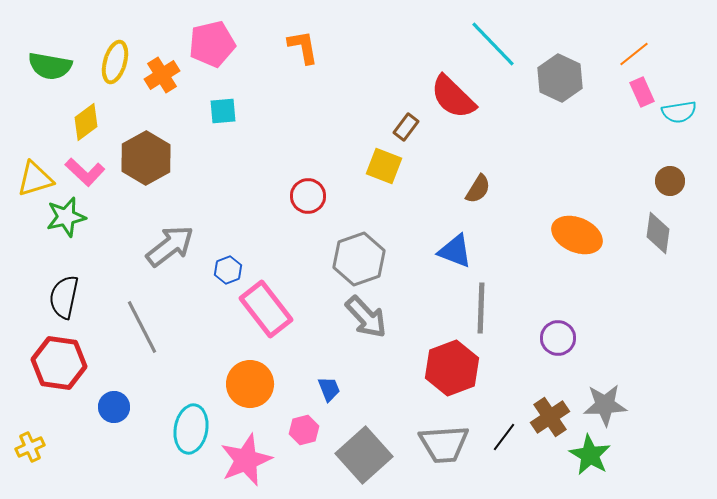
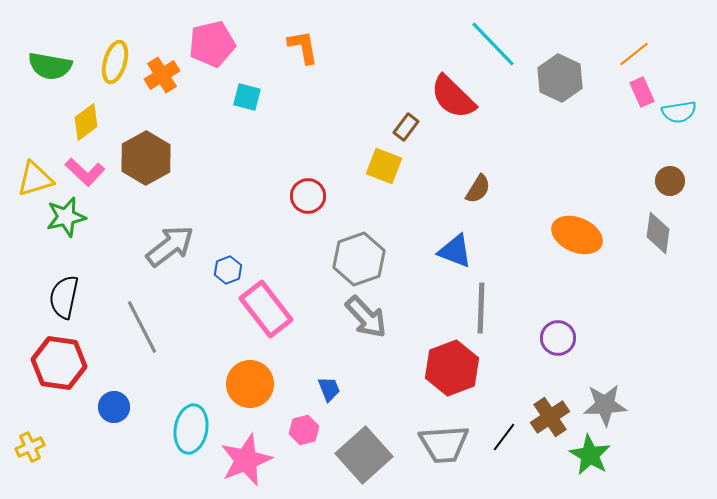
cyan square at (223, 111): moved 24 px right, 14 px up; rotated 20 degrees clockwise
